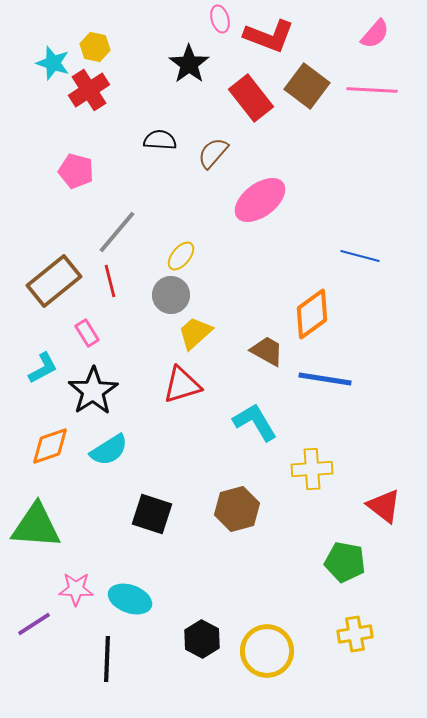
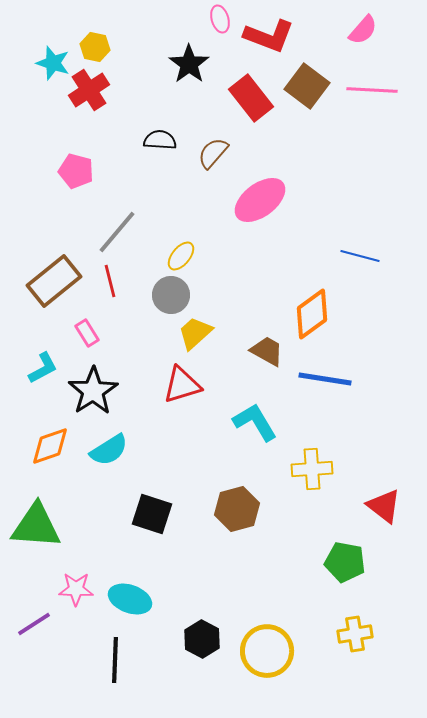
pink semicircle at (375, 34): moved 12 px left, 4 px up
black line at (107, 659): moved 8 px right, 1 px down
